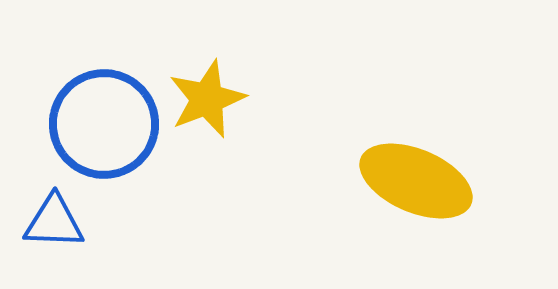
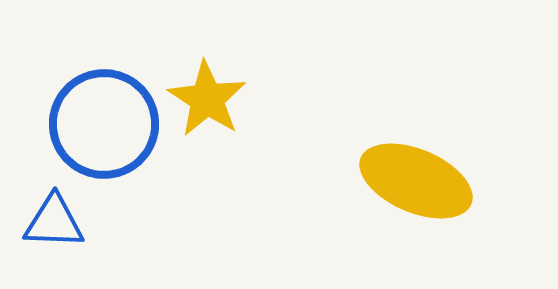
yellow star: rotated 18 degrees counterclockwise
